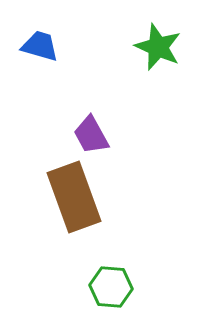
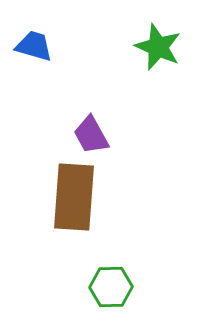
blue trapezoid: moved 6 px left
brown rectangle: rotated 24 degrees clockwise
green hexagon: rotated 6 degrees counterclockwise
